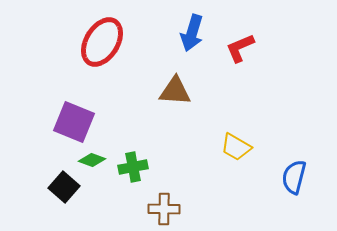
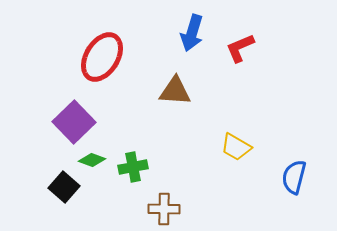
red ellipse: moved 15 px down
purple square: rotated 24 degrees clockwise
